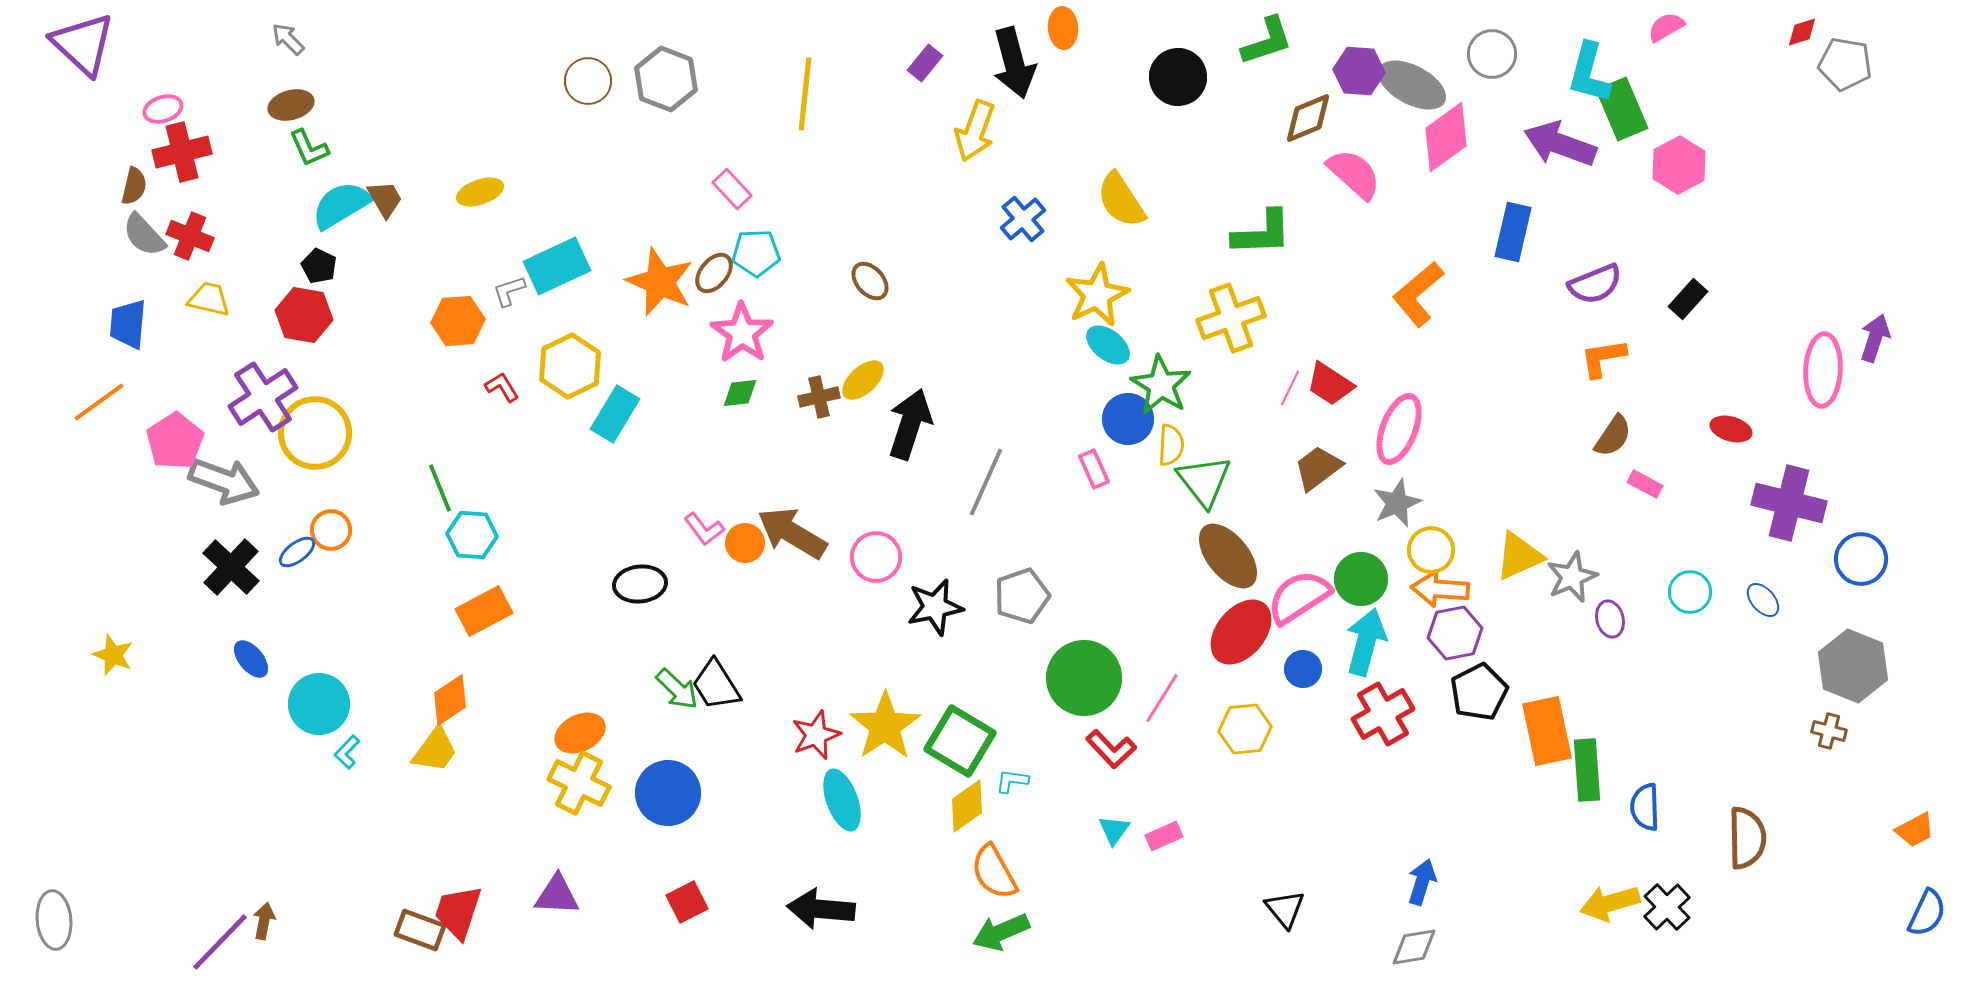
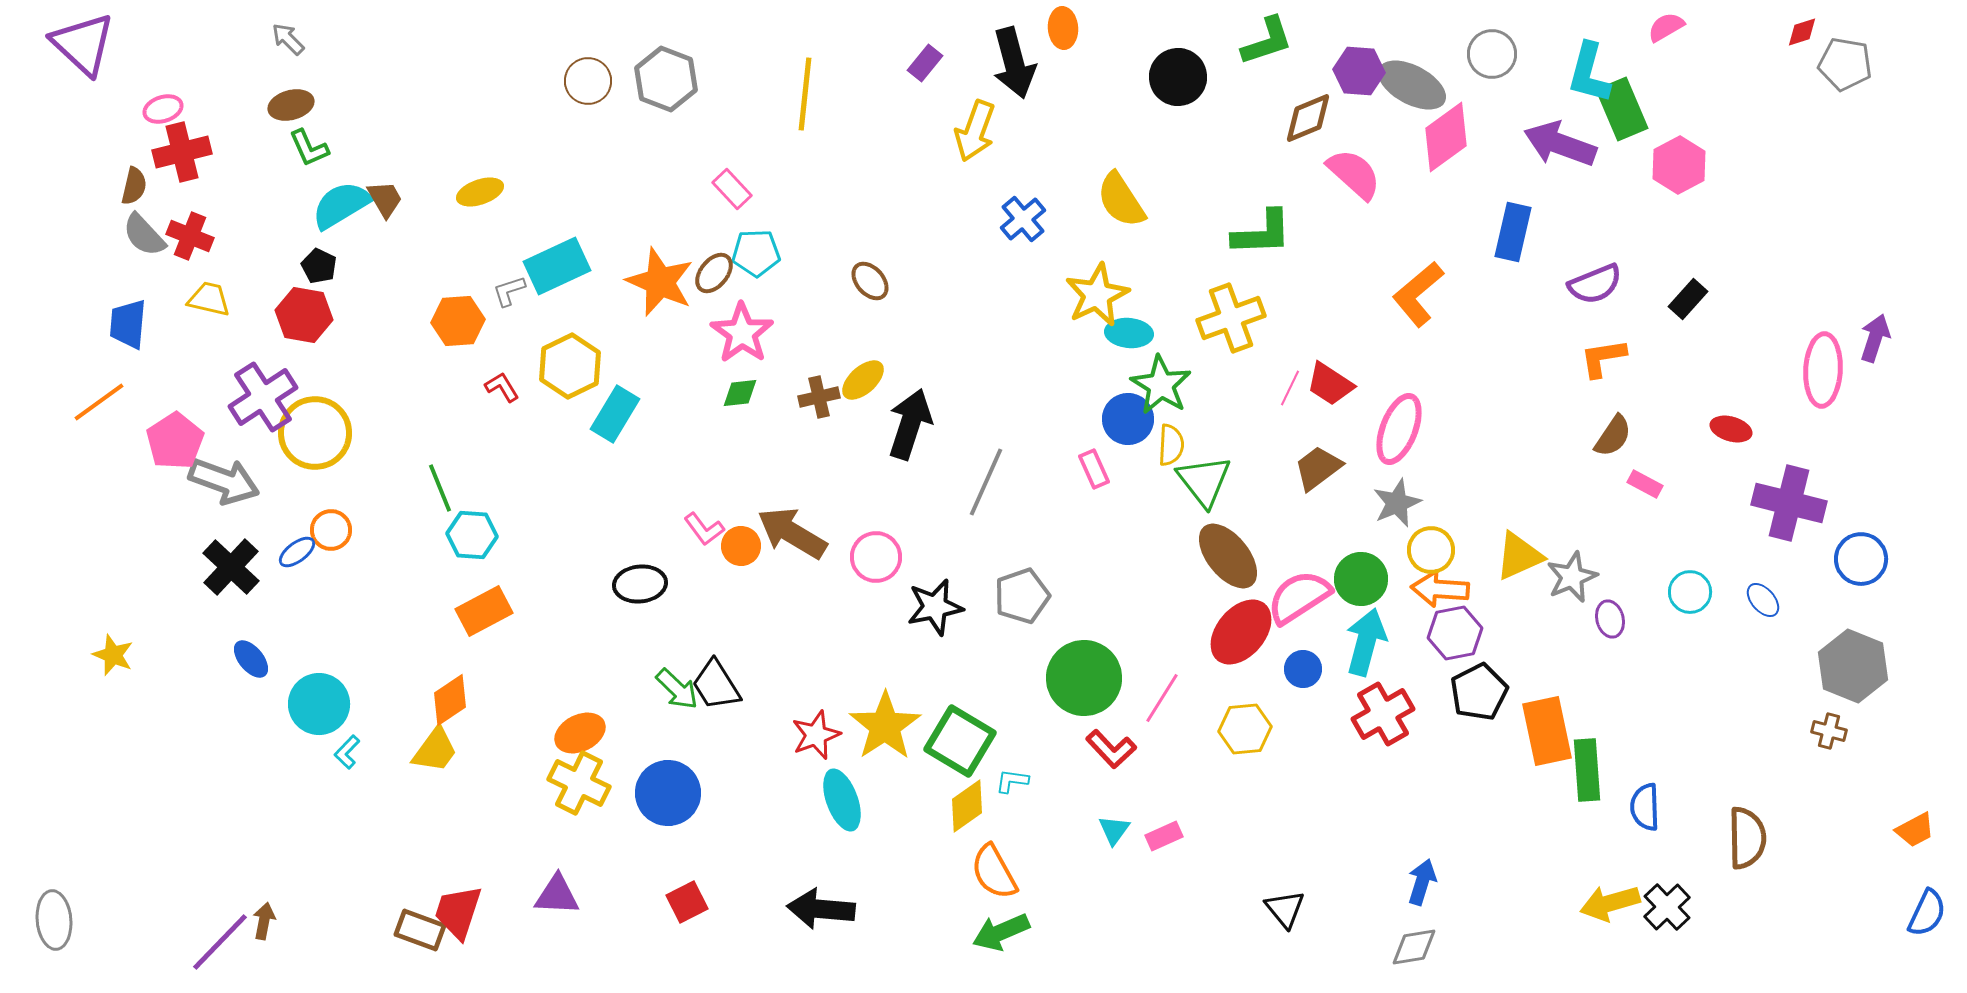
cyan ellipse at (1108, 345): moved 21 px right, 12 px up; rotated 33 degrees counterclockwise
orange circle at (745, 543): moved 4 px left, 3 px down
